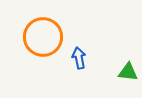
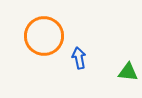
orange circle: moved 1 px right, 1 px up
